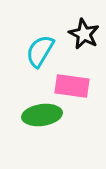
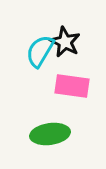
black star: moved 19 px left, 8 px down
green ellipse: moved 8 px right, 19 px down
